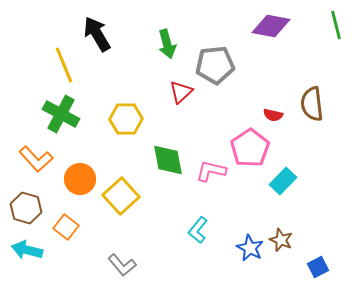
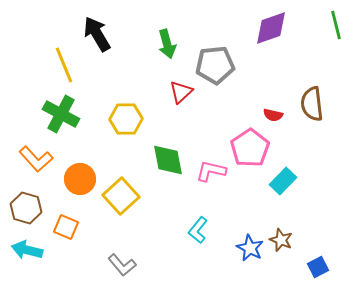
purple diamond: moved 2 px down; rotated 30 degrees counterclockwise
orange square: rotated 15 degrees counterclockwise
